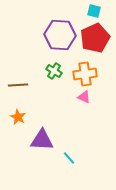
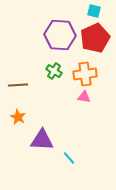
pink triangle: rotated 16 degrees counterclockwise
